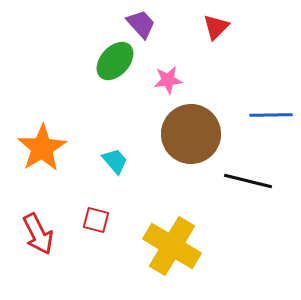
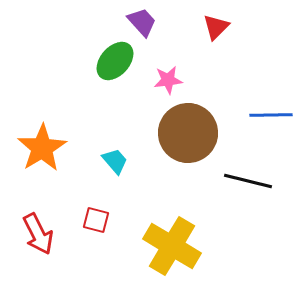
purple trapezoid: moved 1 px right, 2 px up
brown circle: moved 3 px left, 1 px up
